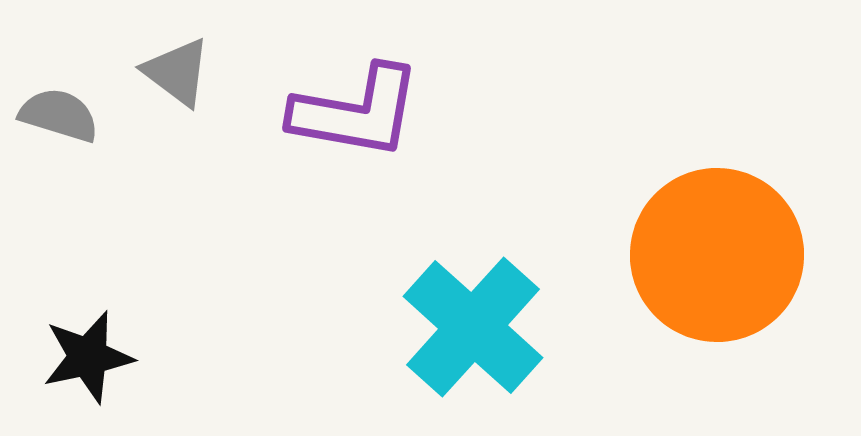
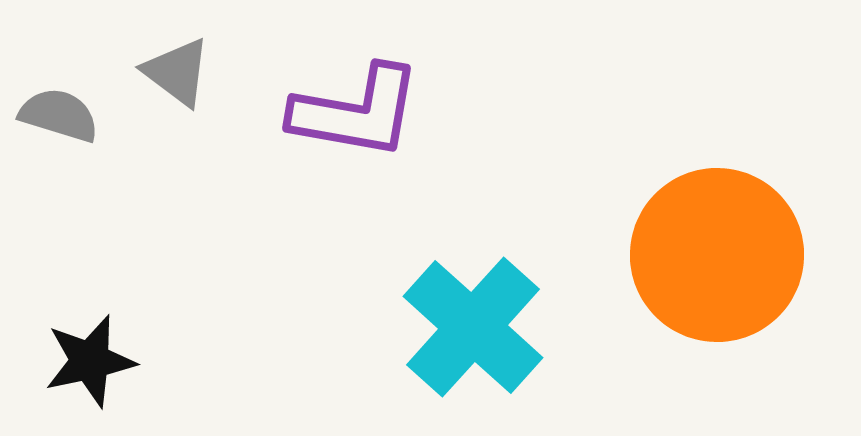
black star: moved 2 px right, 4 px down
